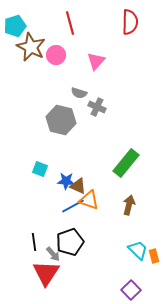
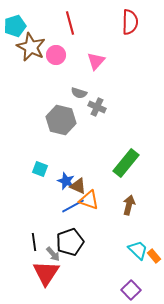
blue star: rotated 18 degrees clockwise
orange rectangle: rotated 24 degrees counterclockwise
